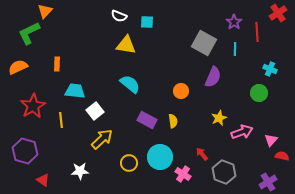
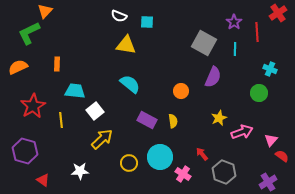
red semicircle: rotated 24 degrees clockwise
